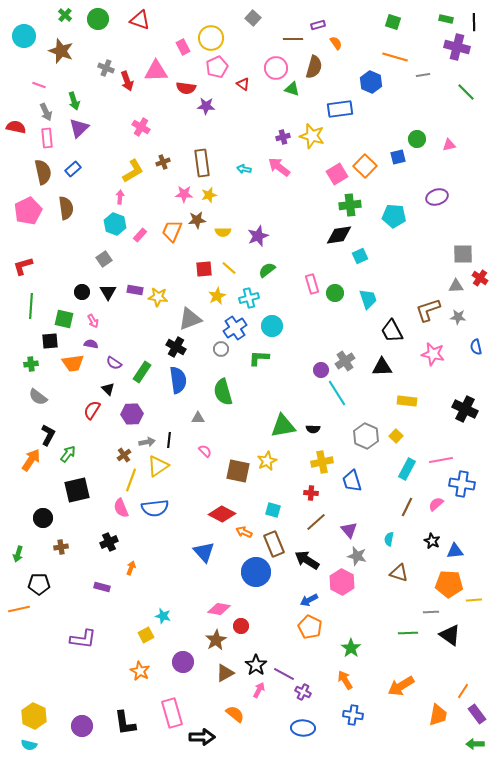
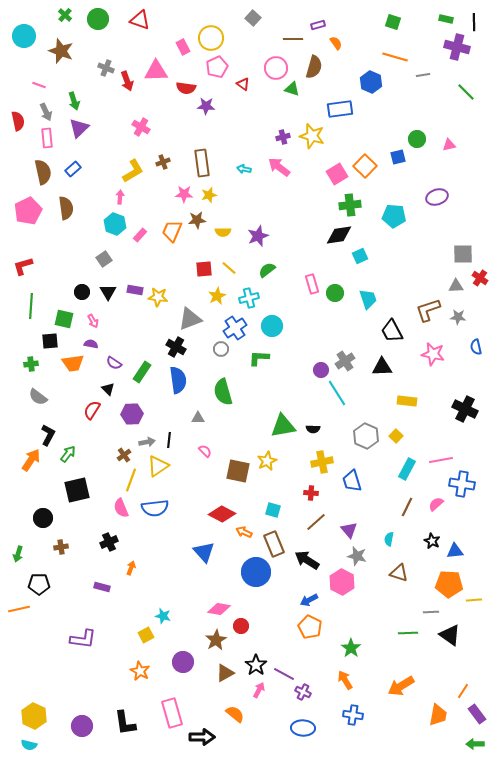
red semicircle at (16, 127): moved 2 px right, 6 px up; rotated 66 degrees clockwise
